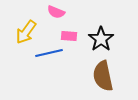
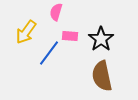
pink semicircle: rotated 84 degrees clockwise
pink rectangle: moved 1 px right
blue line: rotated 40 degrees counterclockwise
brown semicircle: moved 1 px left
